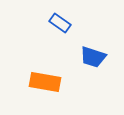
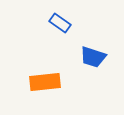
orange rectangle: rotated 16 degrees counterclockwise
